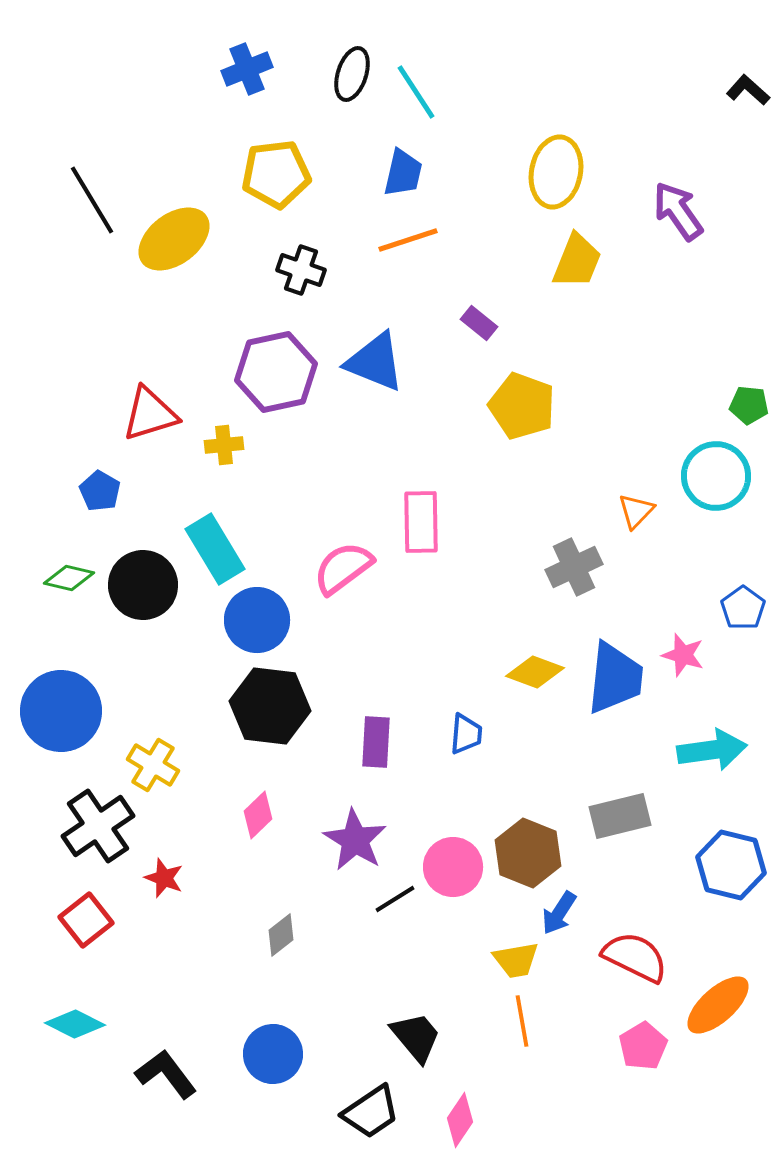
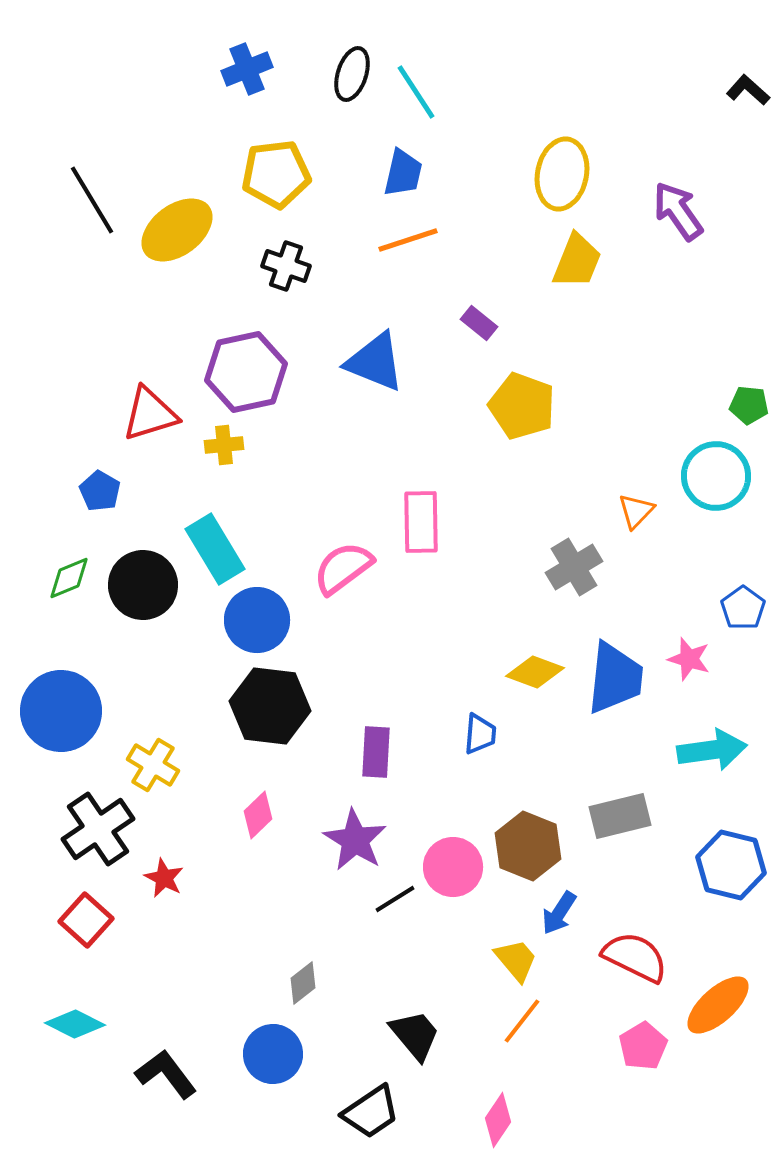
yellow ellipse at (556, 172): moved 6 px right, 2 px down
yellow ellipse at (174, 239): moved 3 px right, 9 px up
black cross at (301, 270): moved 15 px left, 4 px up
purple hexagon at (276, 372): moved 30 px left
gray cross at (574, 567): rotated 6 degrees counterclockwise
green diamond at (69, 578): rotated 36 degrees counterclockwise
pink star at (683, 655): moved 6 px right, 4 px down
blue trapezoid at (466, 734): moved 14 px right
purple rectangle at (376, 742): moved 10 px down
black cross at (98, 826): moved 3 px down
brown hexagon at (528, 853): moved 7 px up
red star at (164, 878): rotated 6 degrees clockwise
red square at (86, 920): rotated 10 degrees counterclockwise
gray diamond at (281, 935): moved 22 px right, 48 px down
yellow trapezoid at (516, 960): rotated 120 degrees counterclockwise
orange line at (522, 1021): rotated 48 degrees clockwise
black trapezoid at (416, 1037): moved 1 px left, 2 px up
pink diamond at (460, 1120): moved 38 px right
